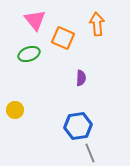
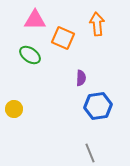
pink triangle: rotated 50 degrees counterclockwise
green ellipse: moved 1 px right, 1 px down; rotated 55 degrees clockwise
yellow circle: moved 1 px left, 1 px up
blue hexagon: moved 20 px right, 20 px up
